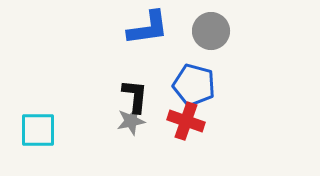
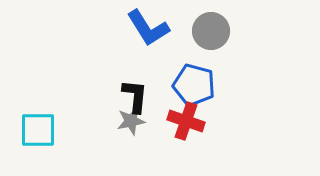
blue L-shape: rotated 66 degrees clockwise
